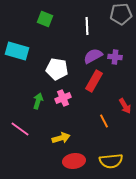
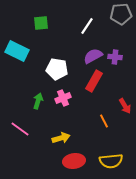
green square: moved 4 px left, 4 px down; rotated 28 degrees counterclockwise
white line: rotated 36 degrees clockwise
cyan rectangle: rotated 10 degrees clockwise
